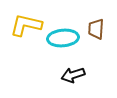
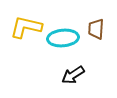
yellow L-shape: moved 2 px down
black arrow: rotated 15 degrees counterclockwise
